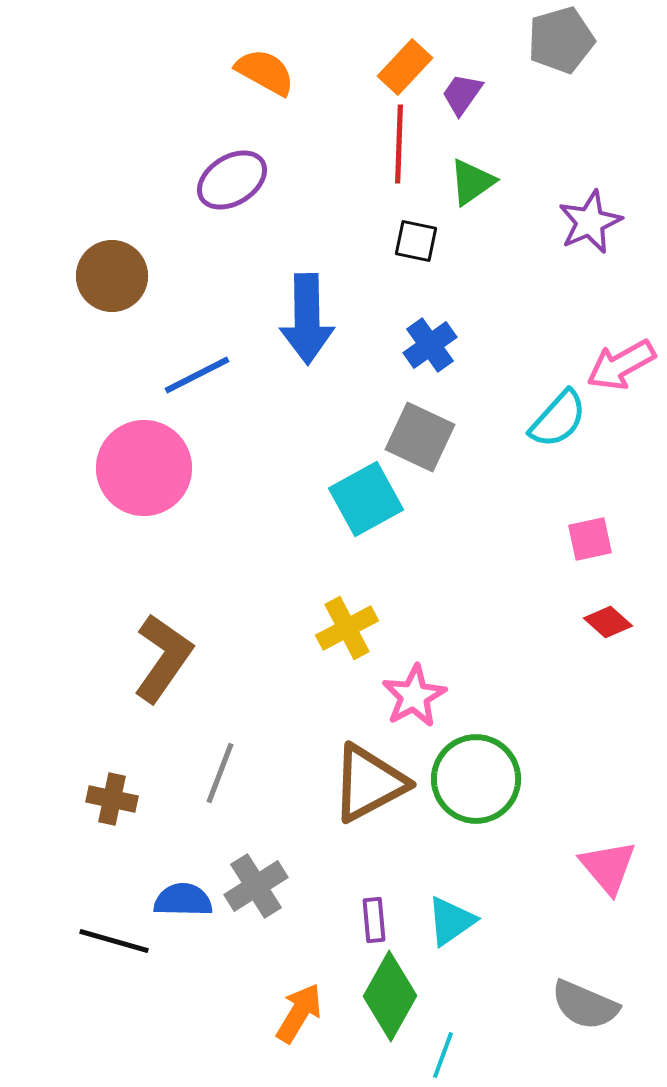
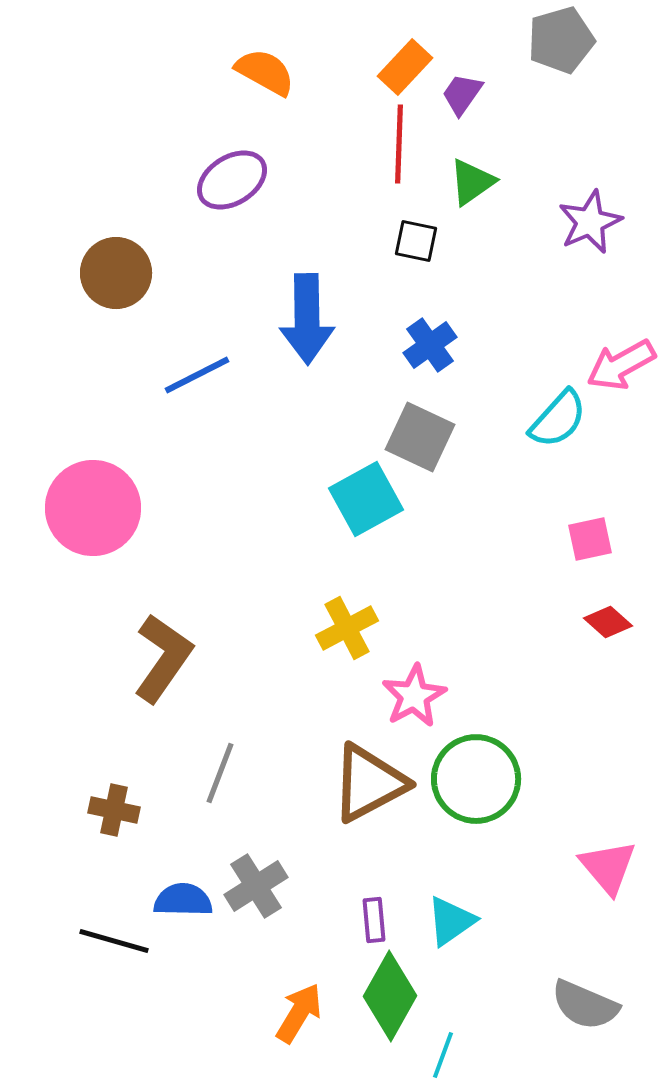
brown circle: moved 4 px right, 3 px up
pink circle: moved 51 px left, 40 px down
brown cross: moved 2 px right, 11 px down
